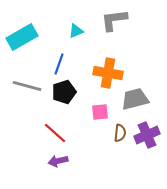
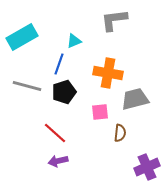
cyan triangle: moved 2 px left, 10 px down
purple cross: moved 32 px down
